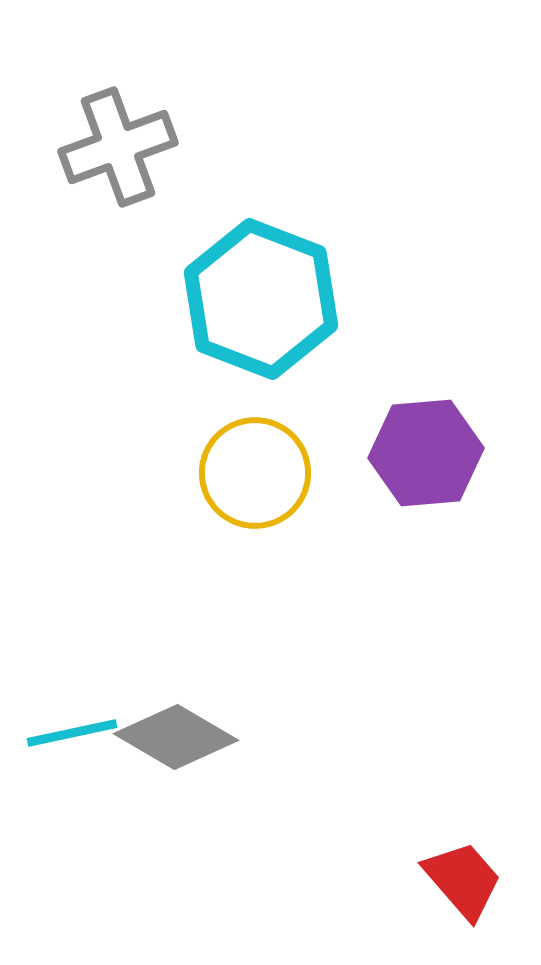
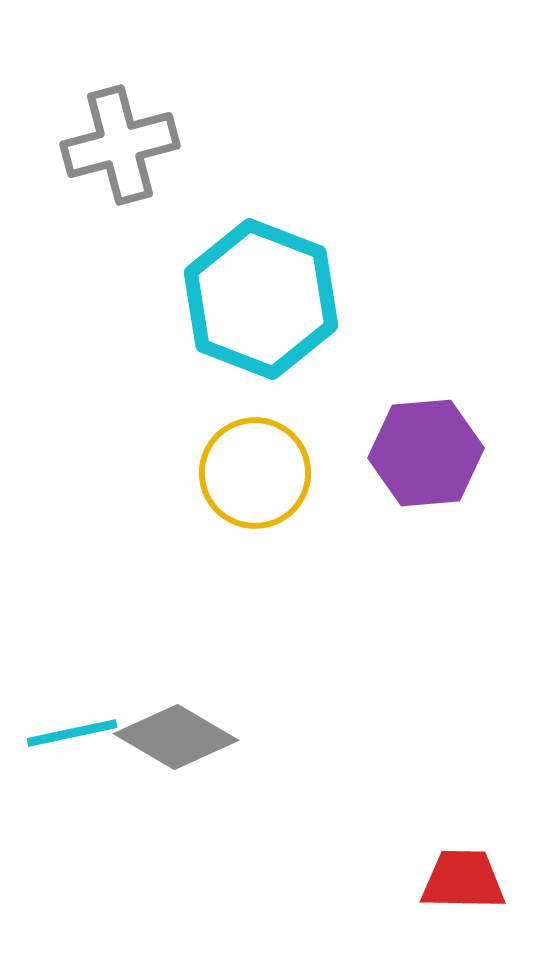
gray cross: moved 2 px right, 2 px up; rotated 5 degrees clockwise
red trapezoid: rotated 48 degrees counterclockwise
